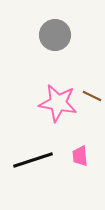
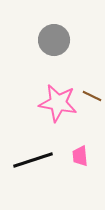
gray circle: moved 1 px left, 5 px down
